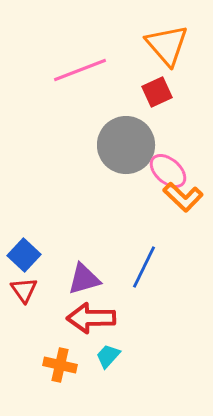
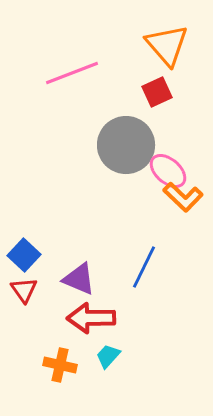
pink line: moved 8 px left, 3 px down
purple triangle: moved 5 px left; rotated 39 degrees clockwise
